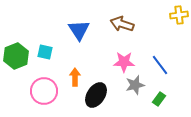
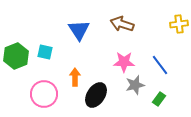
yellow cross: moved 9 px down
pink circle: moved 3 px down
